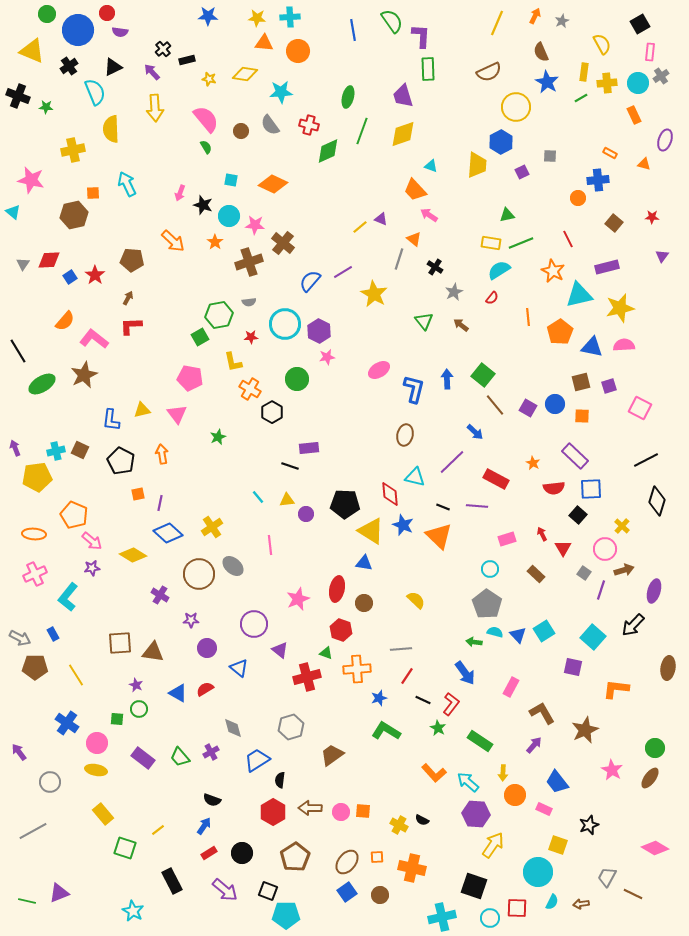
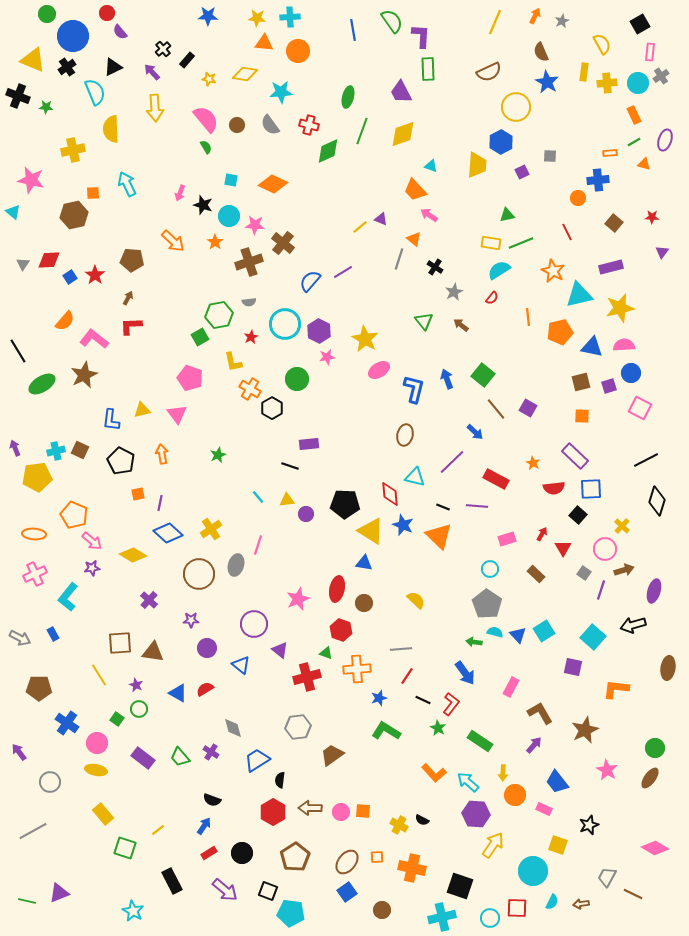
yellow line at (497, 23): moved 2 px left, 1 px up
blue circle at (78, 30): moved 5 px left, 6 px down
purple semicircle at (120, 32): rotated 42 degrees clockwise
yellow triangle at (32, 51): moved 1 px right, 9 px down
black rectangle at (187, 60): rotated 35 degrees counterclockwise
black cross at (69, 66): moved 2 px left, 1 px down
purple trapezoid at (403, 96): moved 2 px left, 4 px up; rotated 10 degrees counterclockwise
green line at (581, 98): moved 53 px right, 44 px down
brown circle at (241, 131): moved 4 px left, 6 px up
orange rectangle at (610, 153): rotated 32 degrees counterclockwise
red line at (568, 239): moved 1 px left, 7 px up
purple triangle at (662, 256): moved 4 px up
purple rectangle at (607, 267): moved 4 px right
yellow star at (374, 294): moved 9 px left, 45 px down
orange pentagon at (560, 332): rotated 20 degrees clockwise
red star at (251, 337): rotated 24 degrees counterclockwise
pink pentagon at (190, 378): rotated 10 degrees clockwise
blue arrow at (447, 379): rotated 18 degrees counterclockwise
blue circle at (555, 404): moved 76 px right, 31 px up
brown line at (495, 405): moved 1 px right, 4 px down
black hexagon at (272, 412): moved 4 px up
green star at (218, 437): moved 18 px down
purple rectangle at (309, 448): moved 4 px up
yellow cross at (212, 527): moved 1 px left, 2 px down
red arrow at (542, 534): rotated 56 degrees clockwise
pink line at (270, 545): moved 12 px left; rotated 24 degrees clockwise
gray ellipse at (233, 566): moved 3 px right, 1 px up; rotated 65 degrees clockwise
purple cross at (160, 595): moved 11 px left, 5 px down; rotated 12 degrees clockwise
black arrow at (633, 625): rotated 30 degrees clockwise
brown pentagon at (35, 667): moved 4 px right, 21 px down
blue triangle at (239, 668): moved 2 px right, 3 px up
yellow line at (76, 675): moved 23 px right
brown L-shape at (542, 713): moved 2 px left
green square at (117, 719): rotated 32 degrees clockwise
gray hexagon at (291, 727): moved 7 px right; rotated 10 degrees clockwise
purple cross at (211, 752): rotated 28 degrees counterclockwise
pink star at (612, 770): moved 5 px left
cyan circle at (538, 872): moved 5 px left, 1 px up
black square at (474, 886): moved 14 px left
brown circle at (380, 895): moved 2 px right, 15 px down
cyan pentagon at (286, 915): moved 5 px right, 2 px up; rotated 8 degrees clockwise
